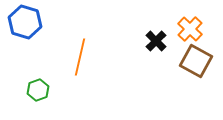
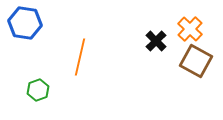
blue hexagon: moved 1 px down; rotated 8 degrees counterclockwise
